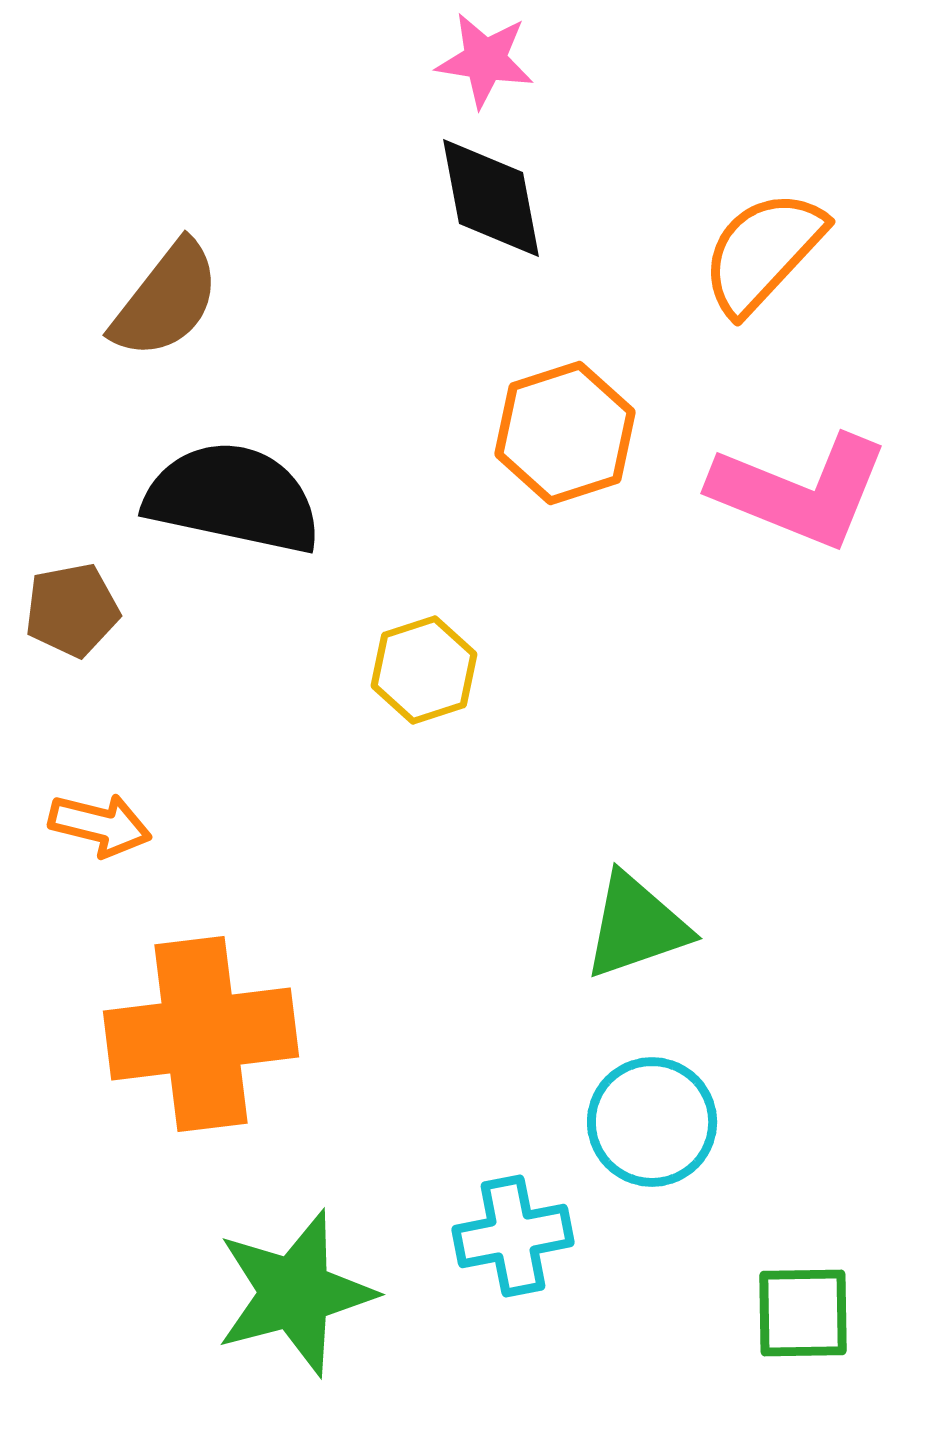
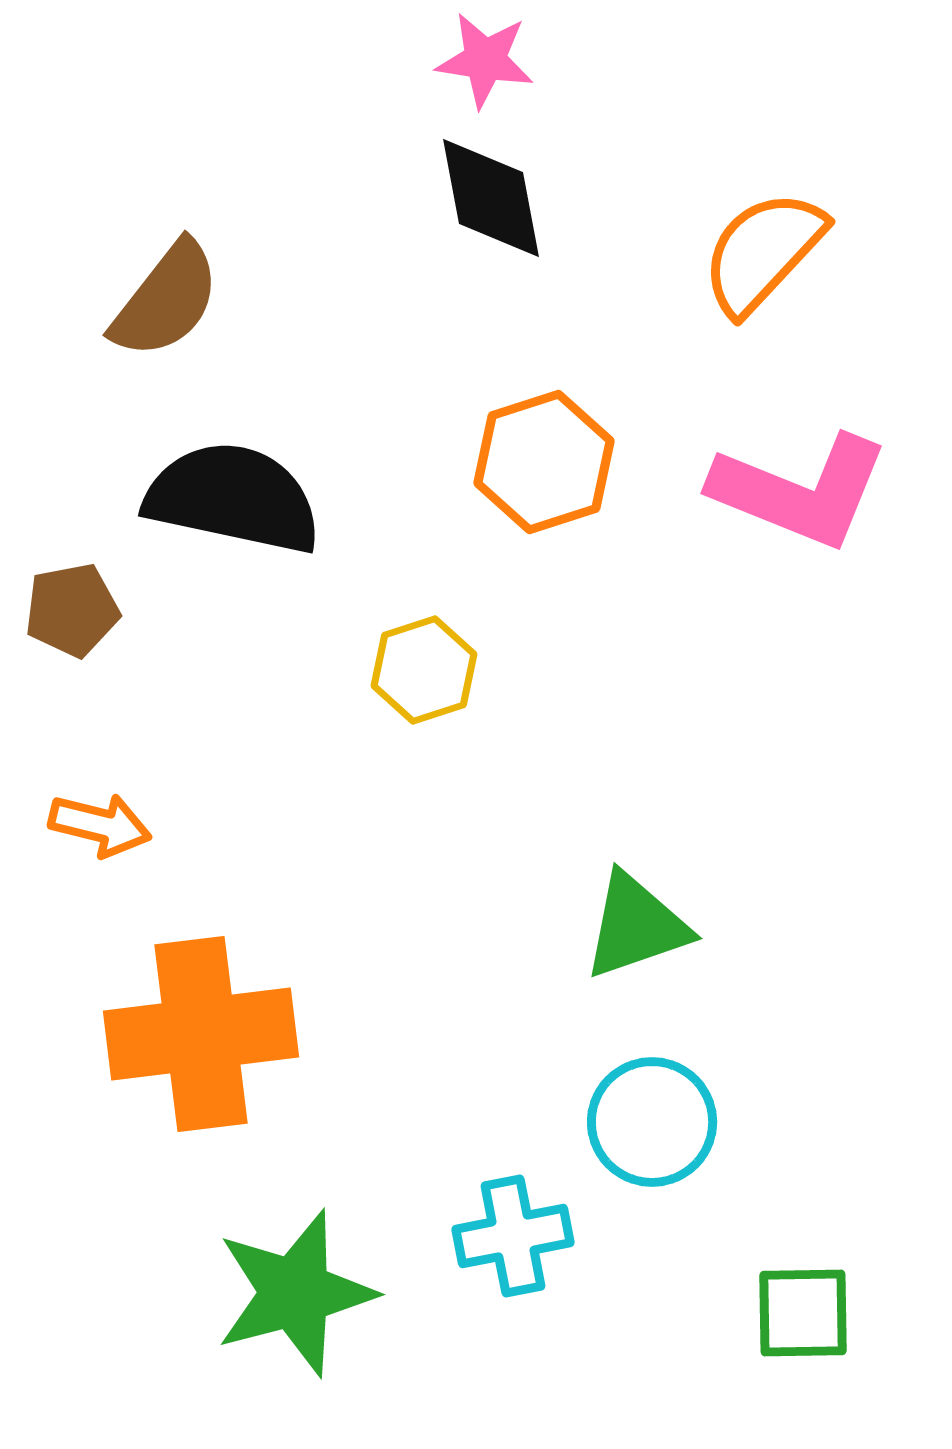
orange hexagon: moved 21 px left, 29 px down
